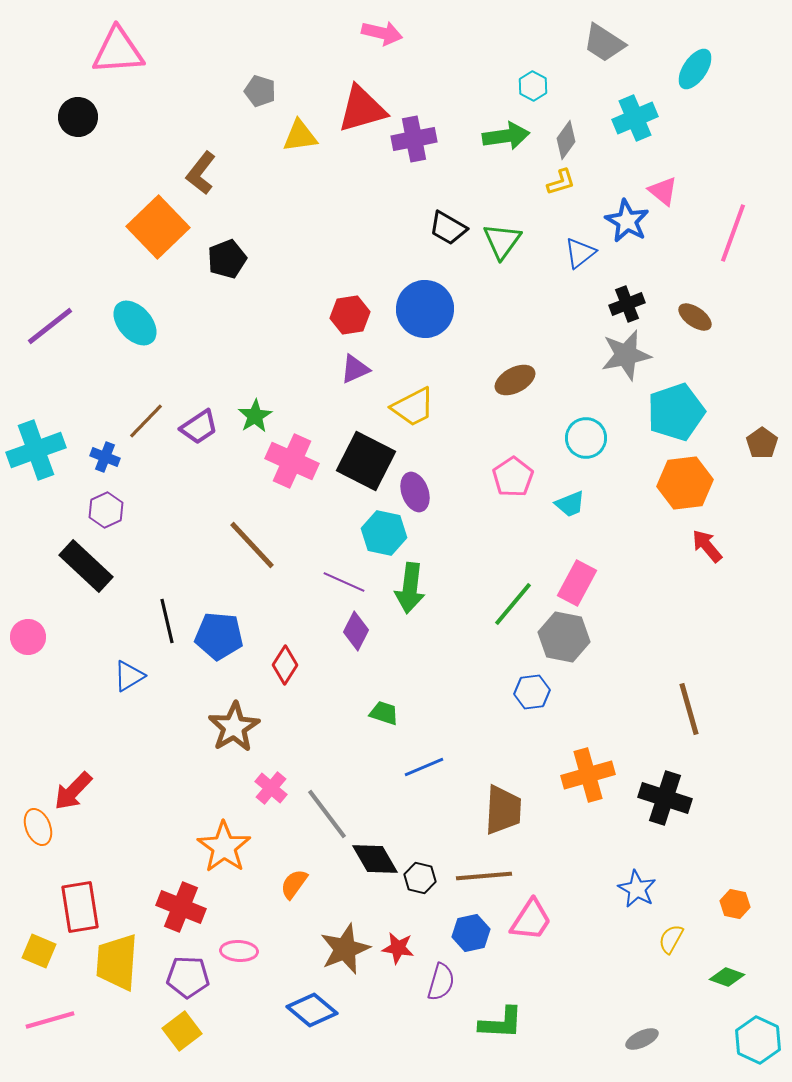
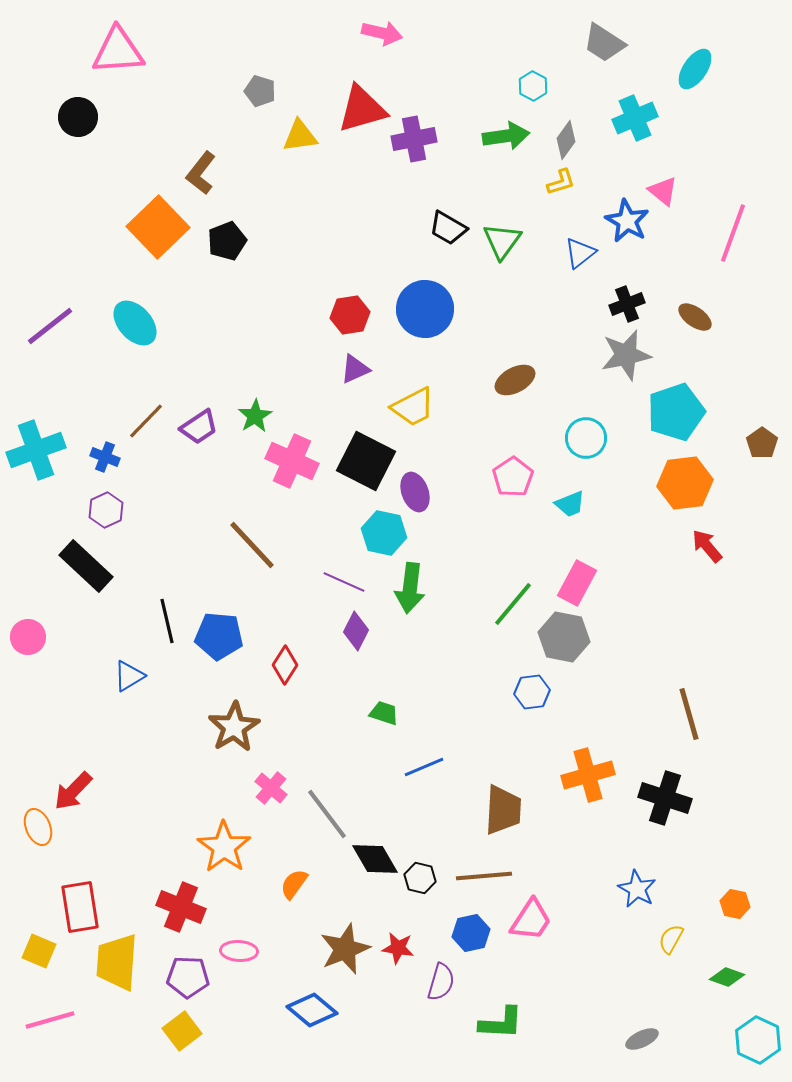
black pentagon at (227, 259): moved 18 px up
brown line at (689, 709): moved 5 px down
